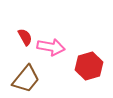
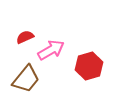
red semicircle: rotated 84 degrees counterclockwise
pink arrow: moved 3 px down; rotated 40 degrees counterclockwise
